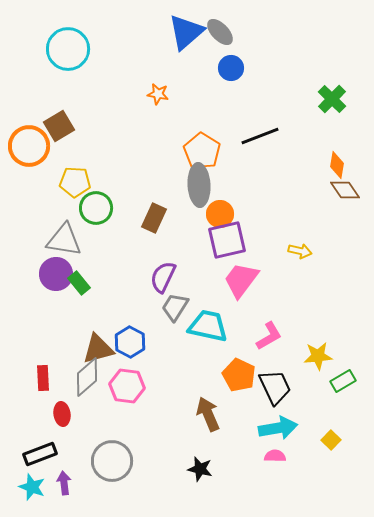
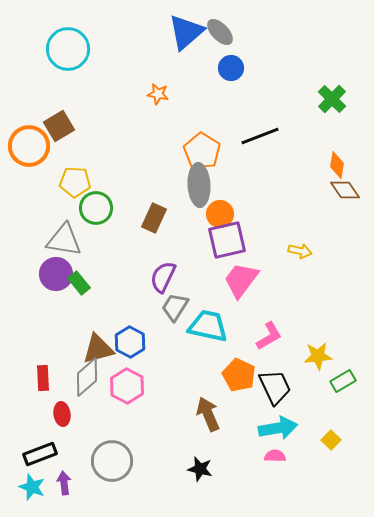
pink hexagon at (127, 386): rotated 20 degrees clockwise
